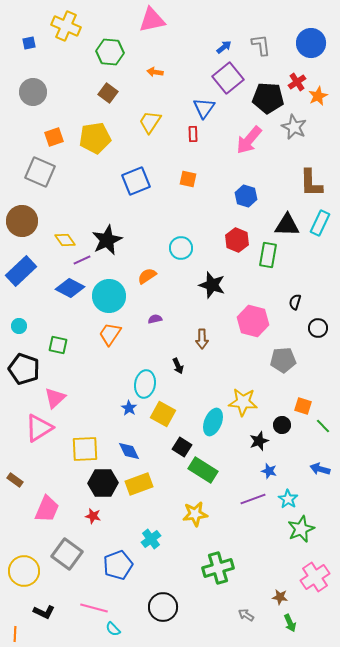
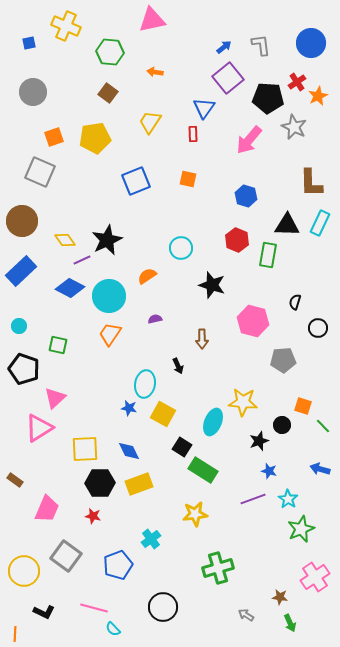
blue star at (129, 408): rotated 21 degrees counterclockwise
black hexagon at (103, 483): moved 3 px left
gray square at (67, 554): moved 1 px left, 2 px down
